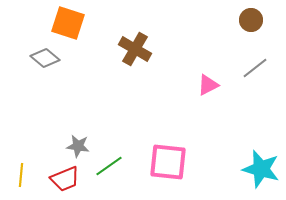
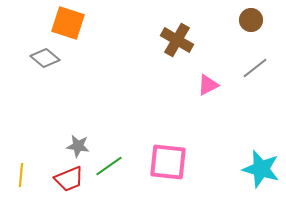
brown cross: moved 42 px right, 9 px up
red trapezoid: moved 4 px right
